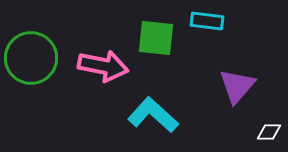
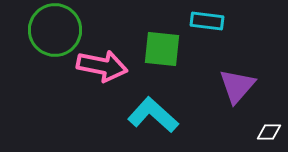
green square: moved 6 px right, 11 px down
green circle: moved 24 px right, 28 px up
pink arrow: moved 1 px left
